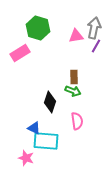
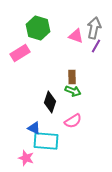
pink triangle: rotated 28 degrees clockwise
brown rectangle: moved 2 px left
pink semicircle: moved 4 px left; rotated 66 degrees clockwise
